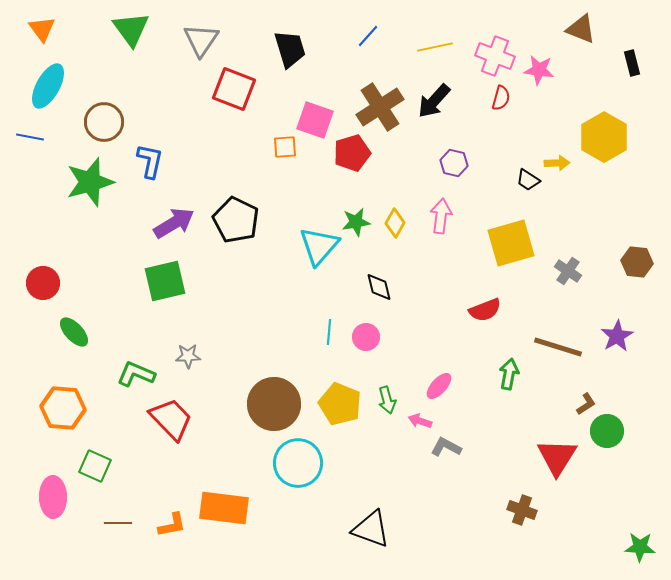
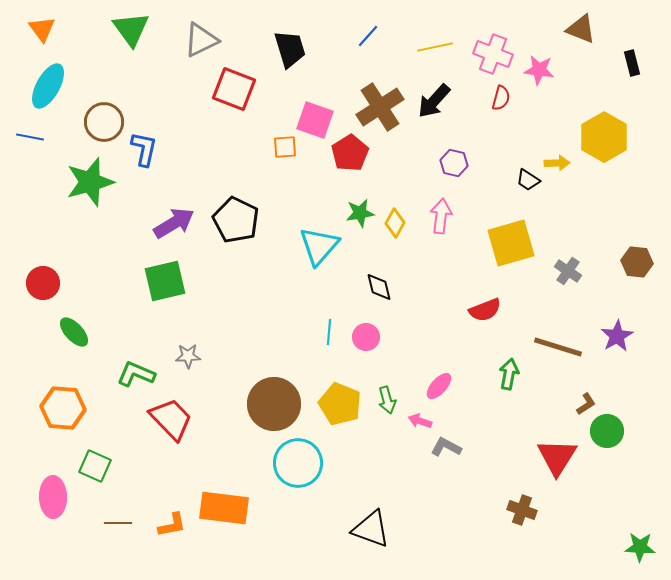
gray triangle at (201, 40): rotated 30 degrees clockwise
pink cross at (495, 56): moved 2 px left, 2 px up
red pentagon at (352, 153): moved 2 px left; rotated 15 degrees counterclockwise
blue L-shape at (150, 161): moved 6 px left, 12 px up
green star at (356, 222): moved 4 px right, 9 px up
